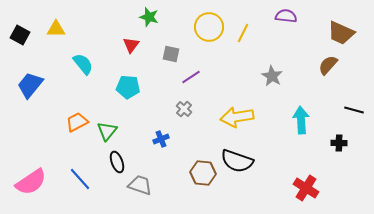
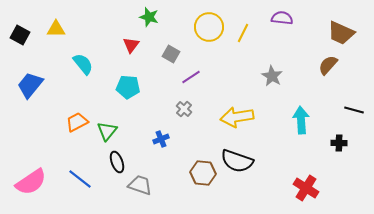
purple semicircle: moved 4 px left, 2 px down
gray square: rotated 18 degrees clockwise
blue line: rotated 10 degrees counterclockwise
